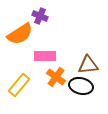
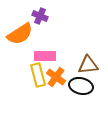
yellow rectangle: moved 19 px right, 10 px up; rotated 55 degrees counterclockwise
